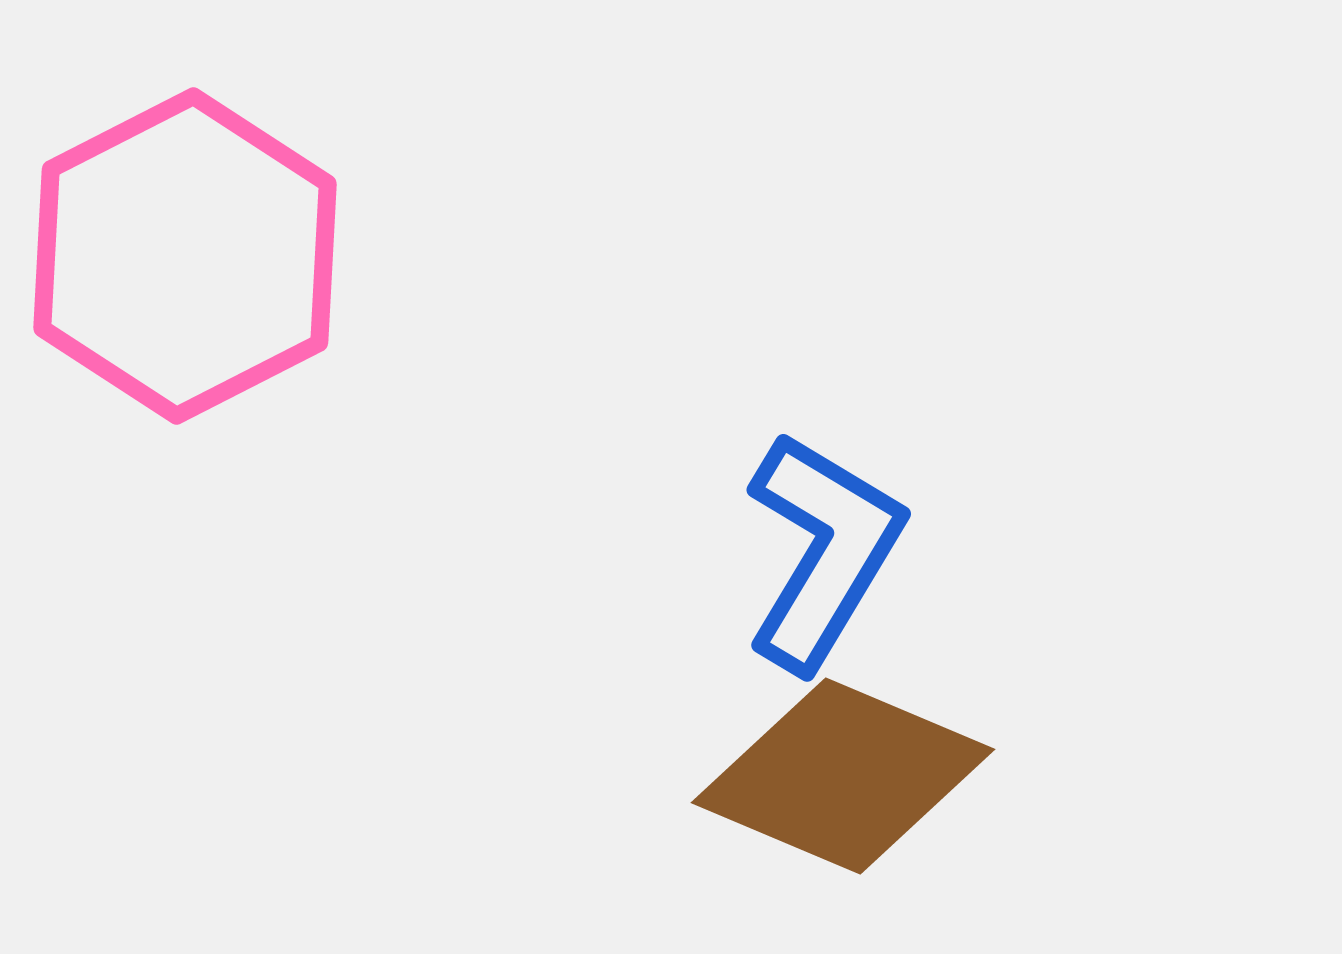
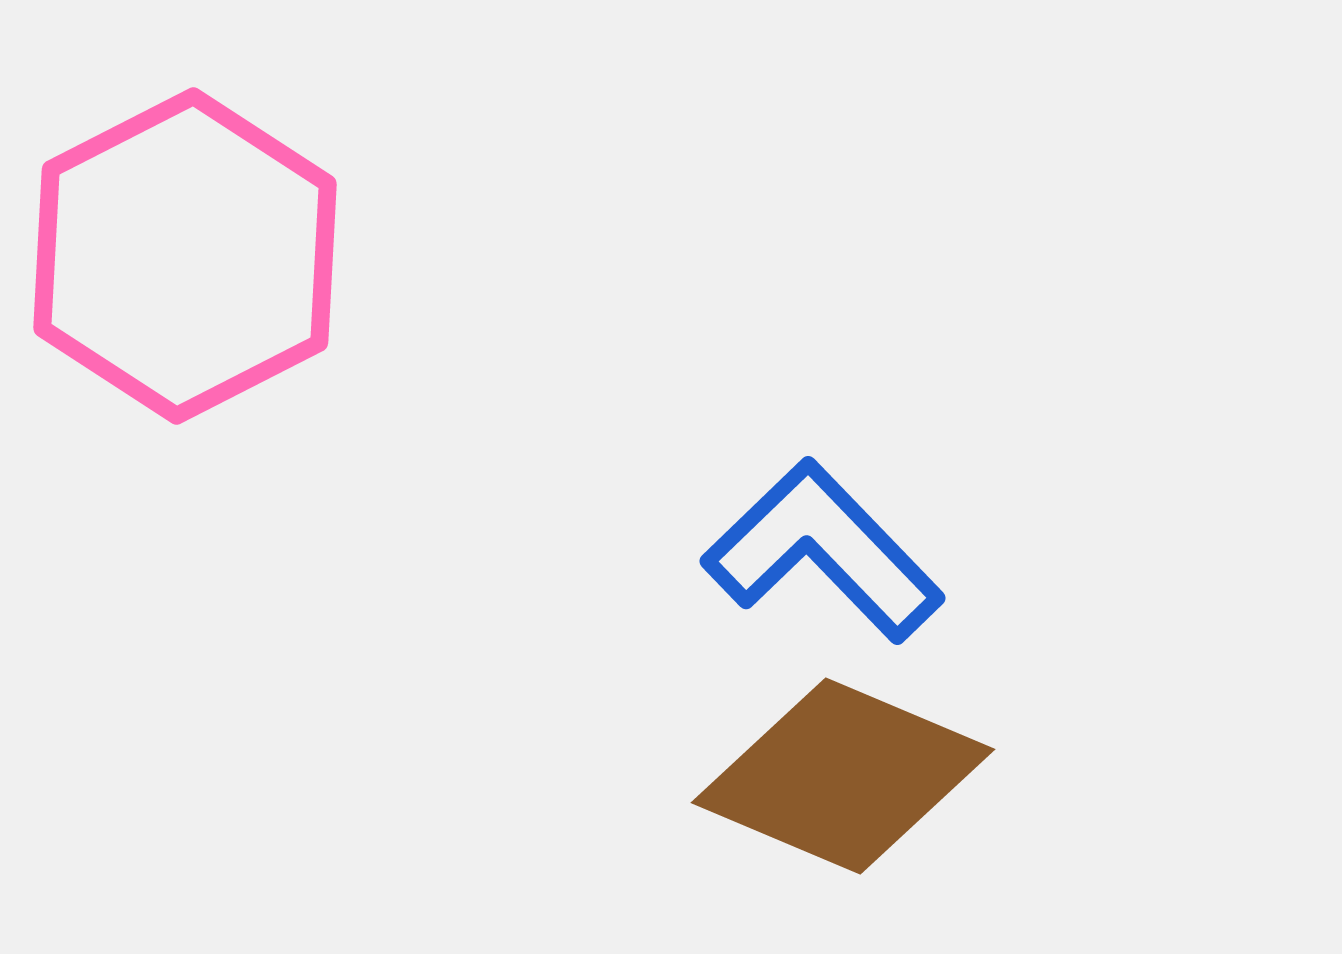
blue L-shape: rotated 75 degrees counterclockwise
